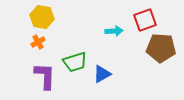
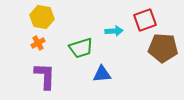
orange cross: moved 1 px down
brown pentagon: moved 2 px right
green trapezoid: moved 6 px right, 14 px up
blue triangle: rotated 24 degrees clockwise
